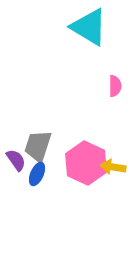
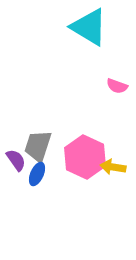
pink semicircle: moved 2 px right; rotated 110 degrees clockwise
pink hexagon: moved 1 px left, 6 px up
